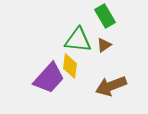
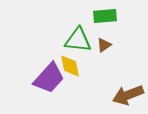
green rectangle: rotated 65 degrees counterclockwise
yellow diamond: rotated 20 degrees counterclockwise
brown arrow: moved 17 px right, 9 px down
